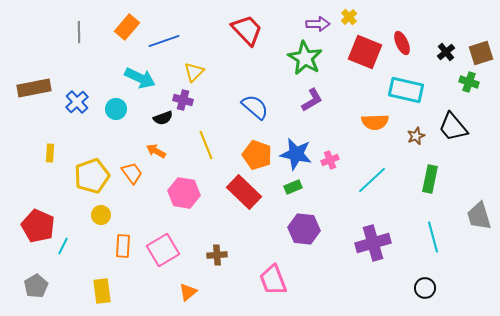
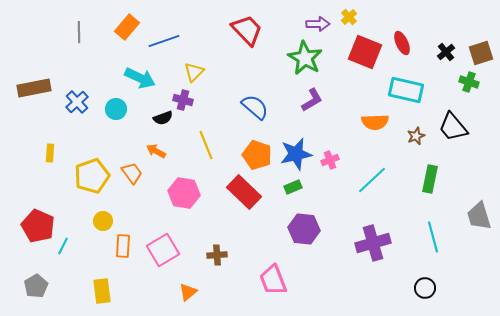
blue star at (296, 154): rotated 24 degrees counterclockwise
yellow circle at (101, 215): moved 2 px right, 6 px down
